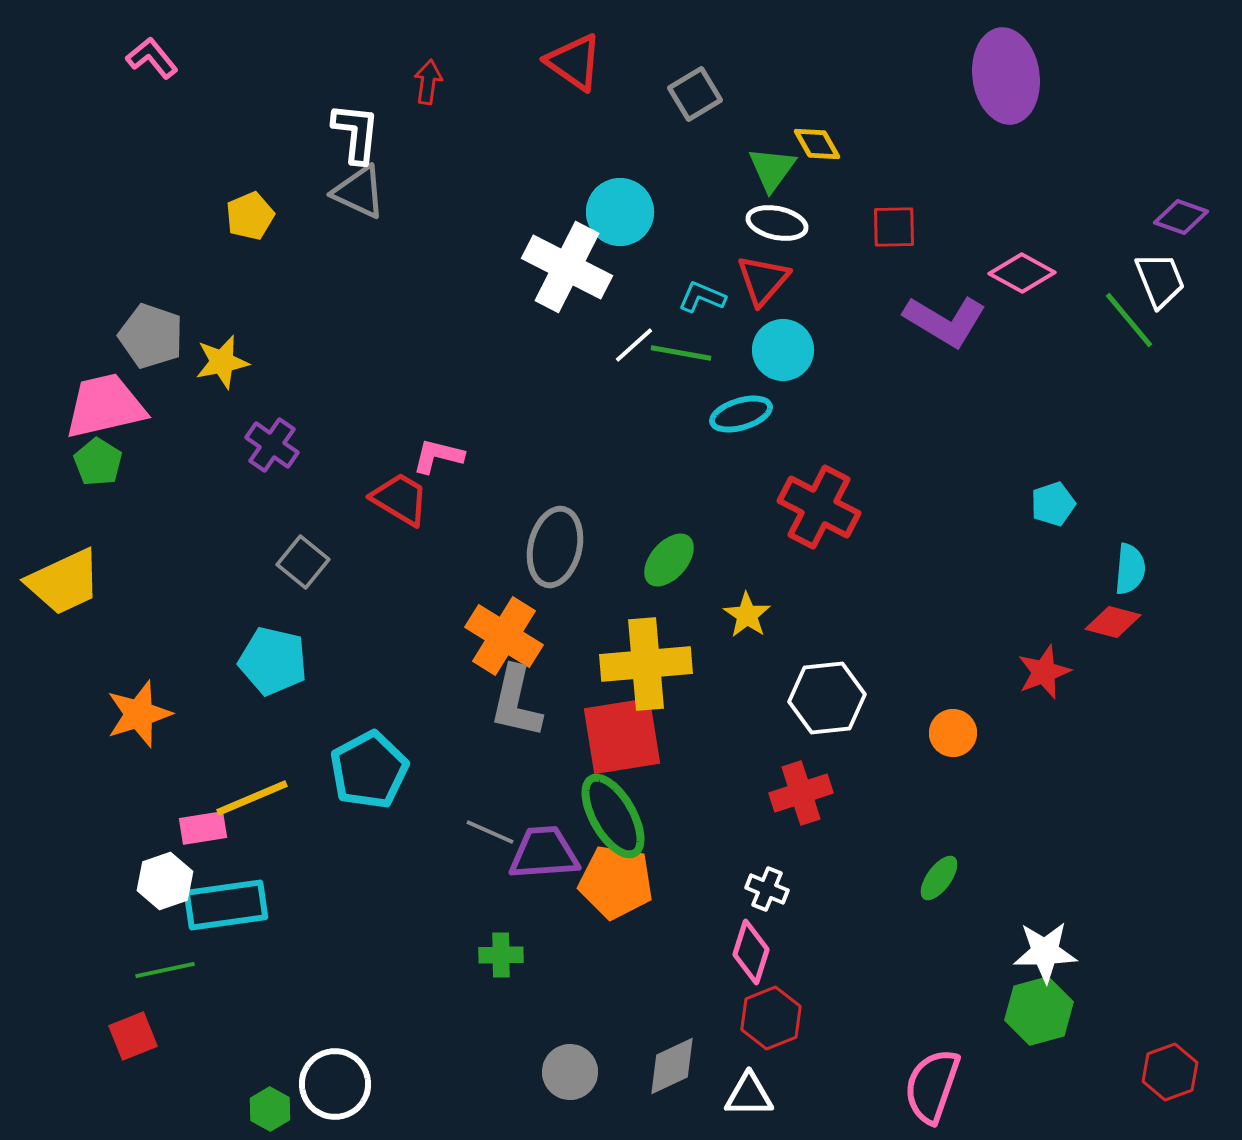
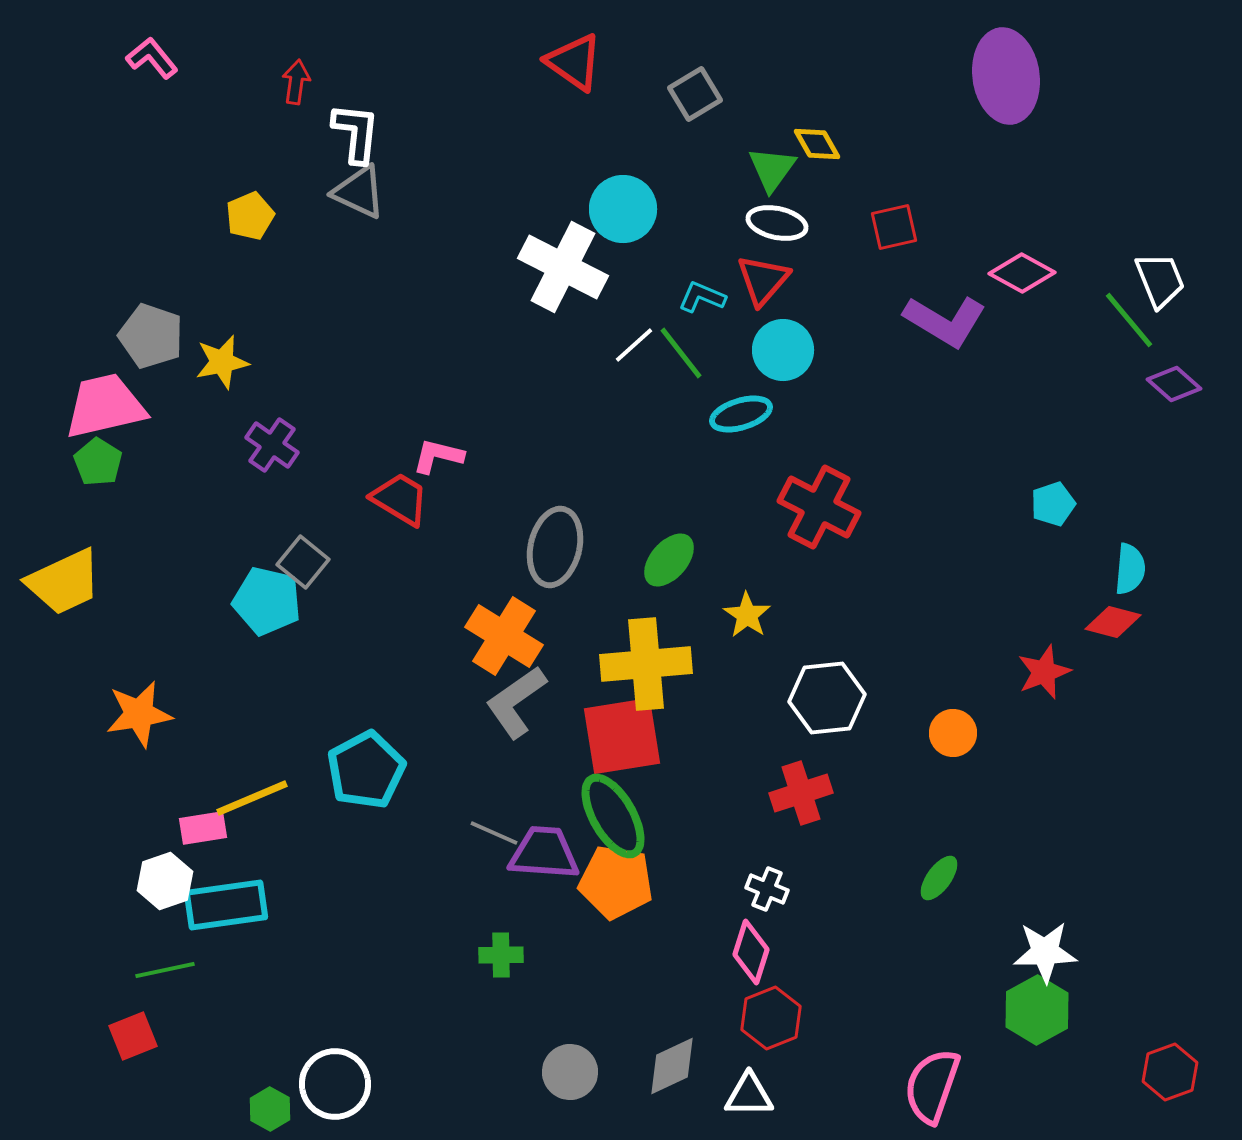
red arrow at (428, 82): moved 132 px left
cyan circle at (620, 212): moved 3 px right, 3 px up
purple diamond at (1181, 217): moved 7 px left, 167 px down; rotated 22 degrees clockwise
red square at (894, 227): rotated 12 degrees counterclockwise
white cross at (567, 267): moved 4 px left
green line at (681, 353): rotated 42 degrees clockwise
cyan pentagon at (273, 661): moved 6 px left, 60 px up
gray L-shape at (516, 702): rotated 42 degrees clockwise
orange star at (139, 714): rotated 8 degrees clockwise
cyan pentagon at (369, 770): moved 3 px left
gray line at (490, 832): moved 4 px right, 1 px down
purple trapezoid at (544, 853): rotated 8 degrees clockwise
green hexagon at (1039, 1011): moved 2 px left, 1 px up; rotated 14 degrees counterclockwise
